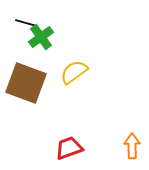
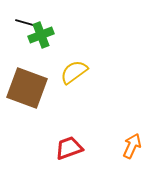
green cross: moved 2 px up; rotated 15 degrees clockwise
brown square: moved 1 px right, 5 px down
orange arrow: rotated 25 degrees clockwise
